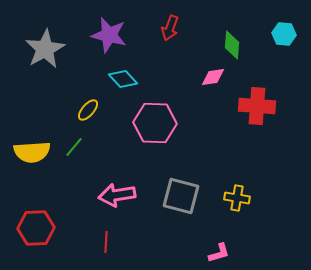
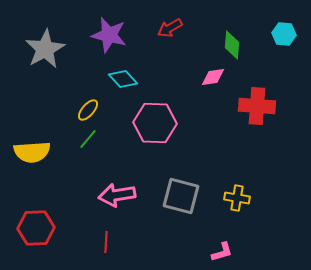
red arrow: rotated 40 degrees clockwise
green line: moved 14 px right, 8 px up
pink L-shape: moved 3 px right, 1 px up
